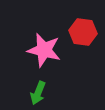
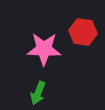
pink star: moved 1 px up; rotated 12 degrees counterclockwise
